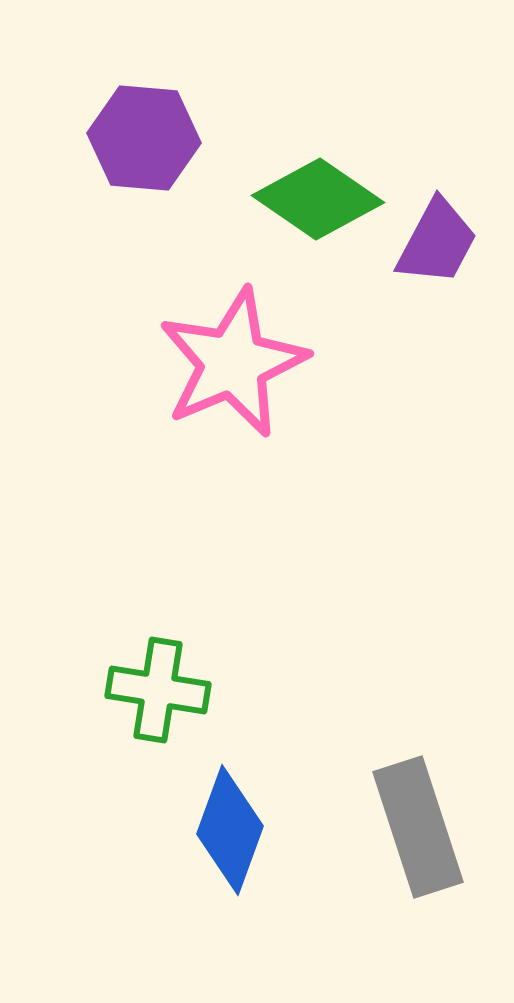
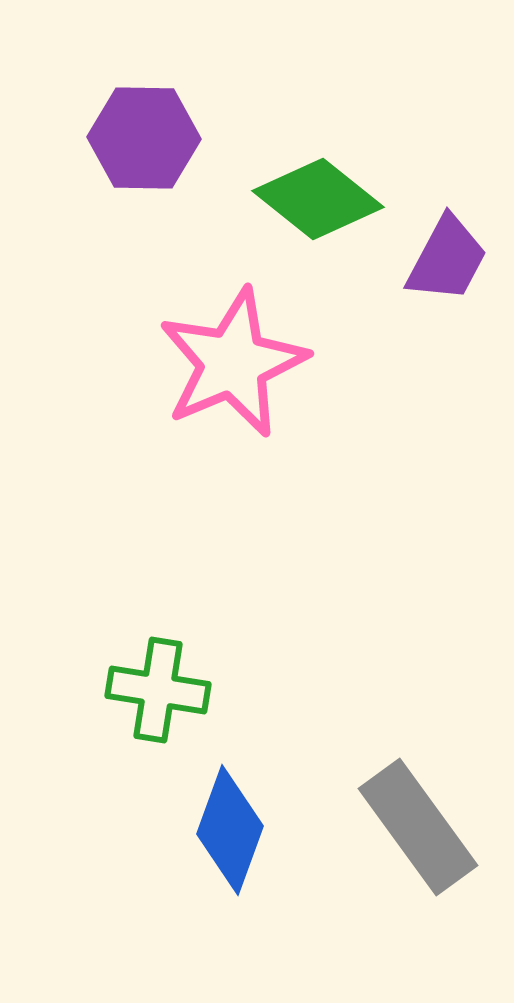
purple hexagon: rotated 4 degrees counterclockwise
green diamond: rotated 4 degrees clockwise
purple trapezoid: moved 10 px right, 17 px down
gray rectangle: rotated 18 degrees counterclockwise
